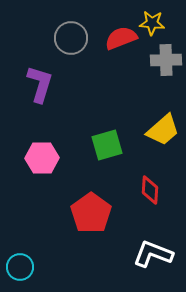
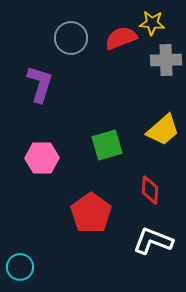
white L-shape: moved 13 px up
